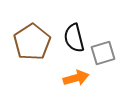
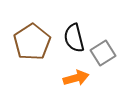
gray square: rotated 15 degrees counterclockwise
